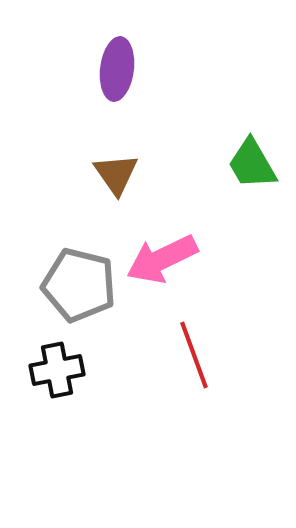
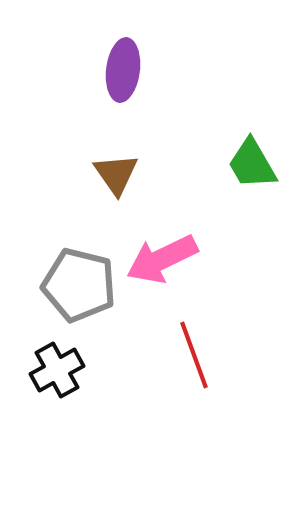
purple ellipse: moved 6 px right, 1 px down
black cross: rotated 18 degrees counterclockwise
